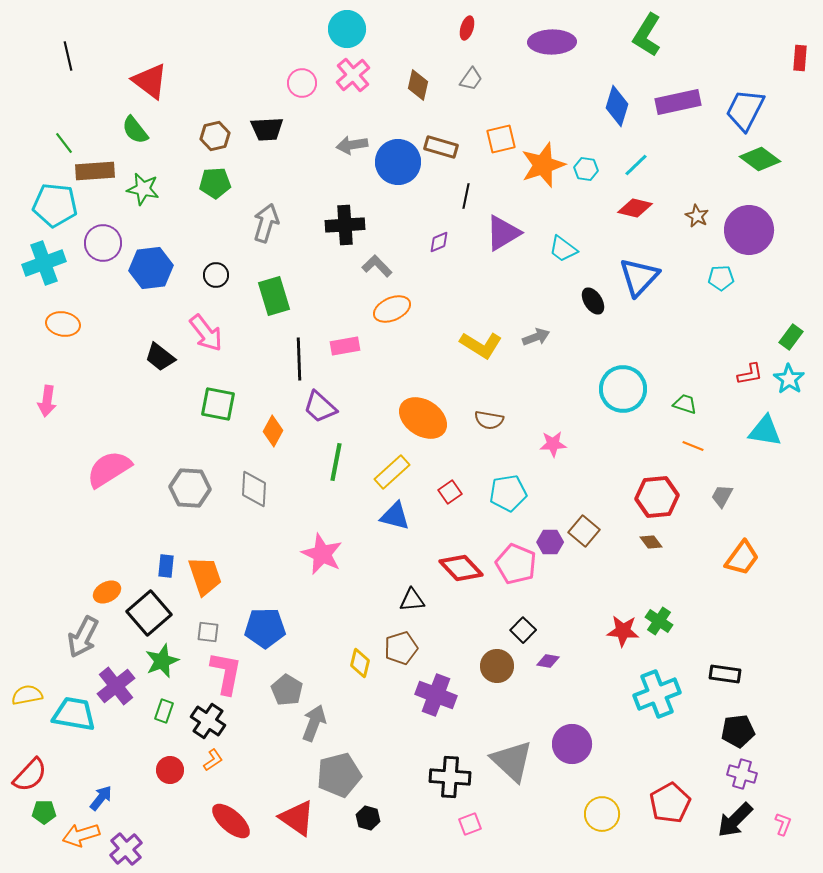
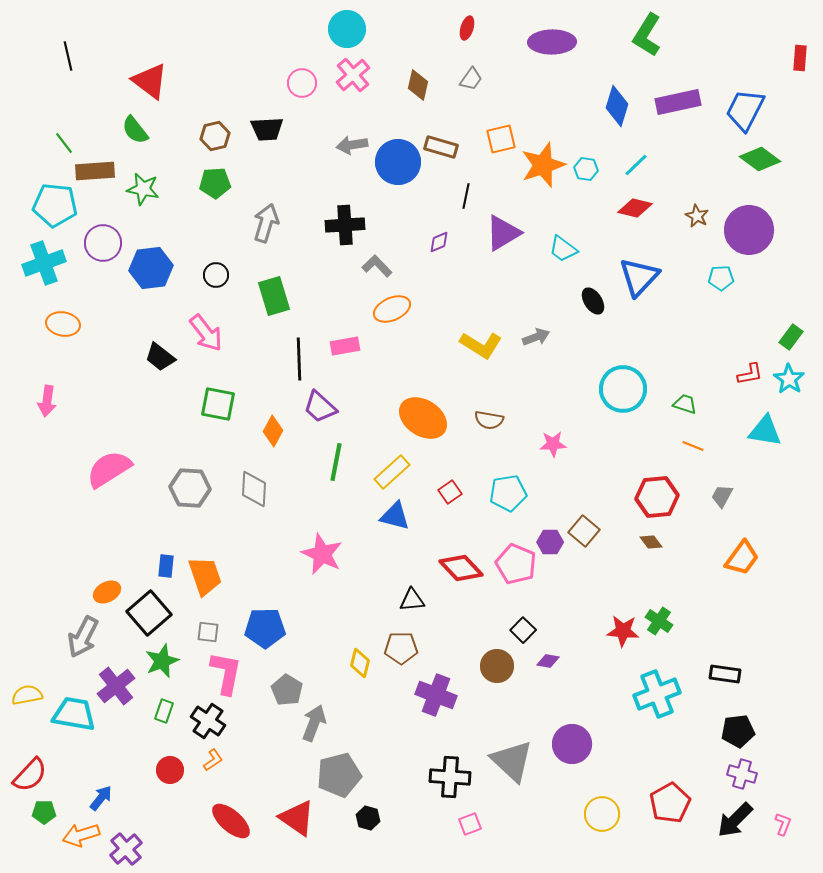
brown pentagon at (401, 648): rotated 16 degrees clockwise
